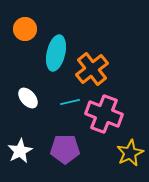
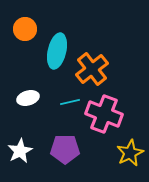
cyan ellipse: moved 1 px right, 2 px up
white ellipse: rotated 65 degrees counterclockwise
